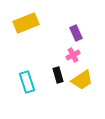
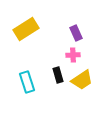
yellow rectangle: moved 6 px down; rotated 10 degrees counterclockwise
pink cross: rotated 24 degrees clockwise
